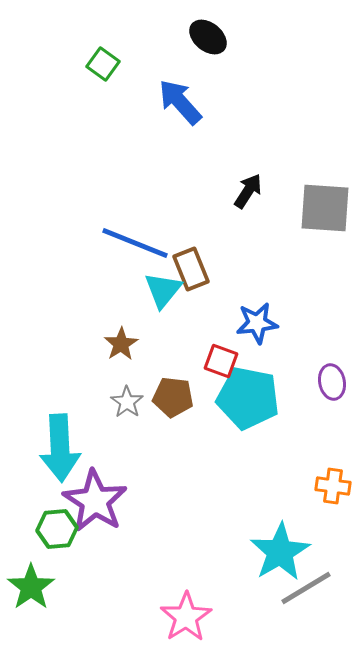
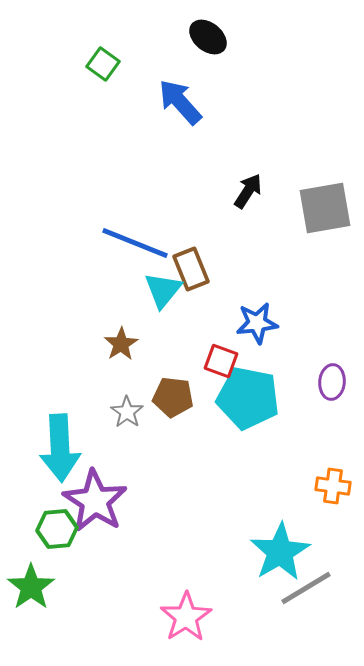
gray square: rotated 14 degrees counterclockwise
purple ellipse: rotated 16 degrees clockwise
gray star: moved 10 px down
